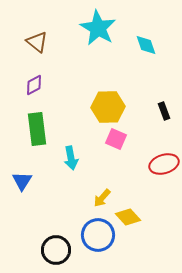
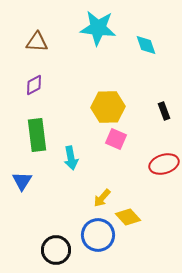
cyan star: rotated 24 degrees counterclockwise
brown triangle: rotated 35 degrees counterclockwise
green rectangle: moved 6 px down
